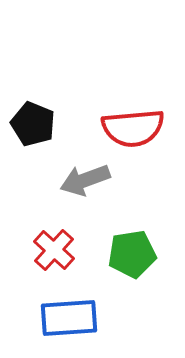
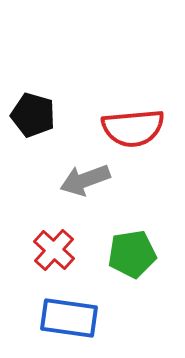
black pentagon: moved 9 px up; rotated 6 degrees counterclockwise
blue rectangle: rotated 12 degrees clockwise
